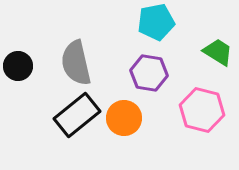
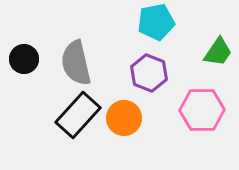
green trapezoid: rotated 92 degrees clockwise
black circle: moved 6 px right, 7 px up
purple hexagon: rotated 12 degrees clockwise
pink hexagon: rotated 15 degrees counterclockwise
black rectangle: moved 1 px right; rotated 9 degrees counterclockwise
